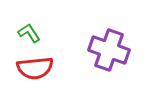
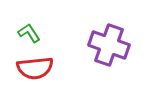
purple cross: moved 5 px up
